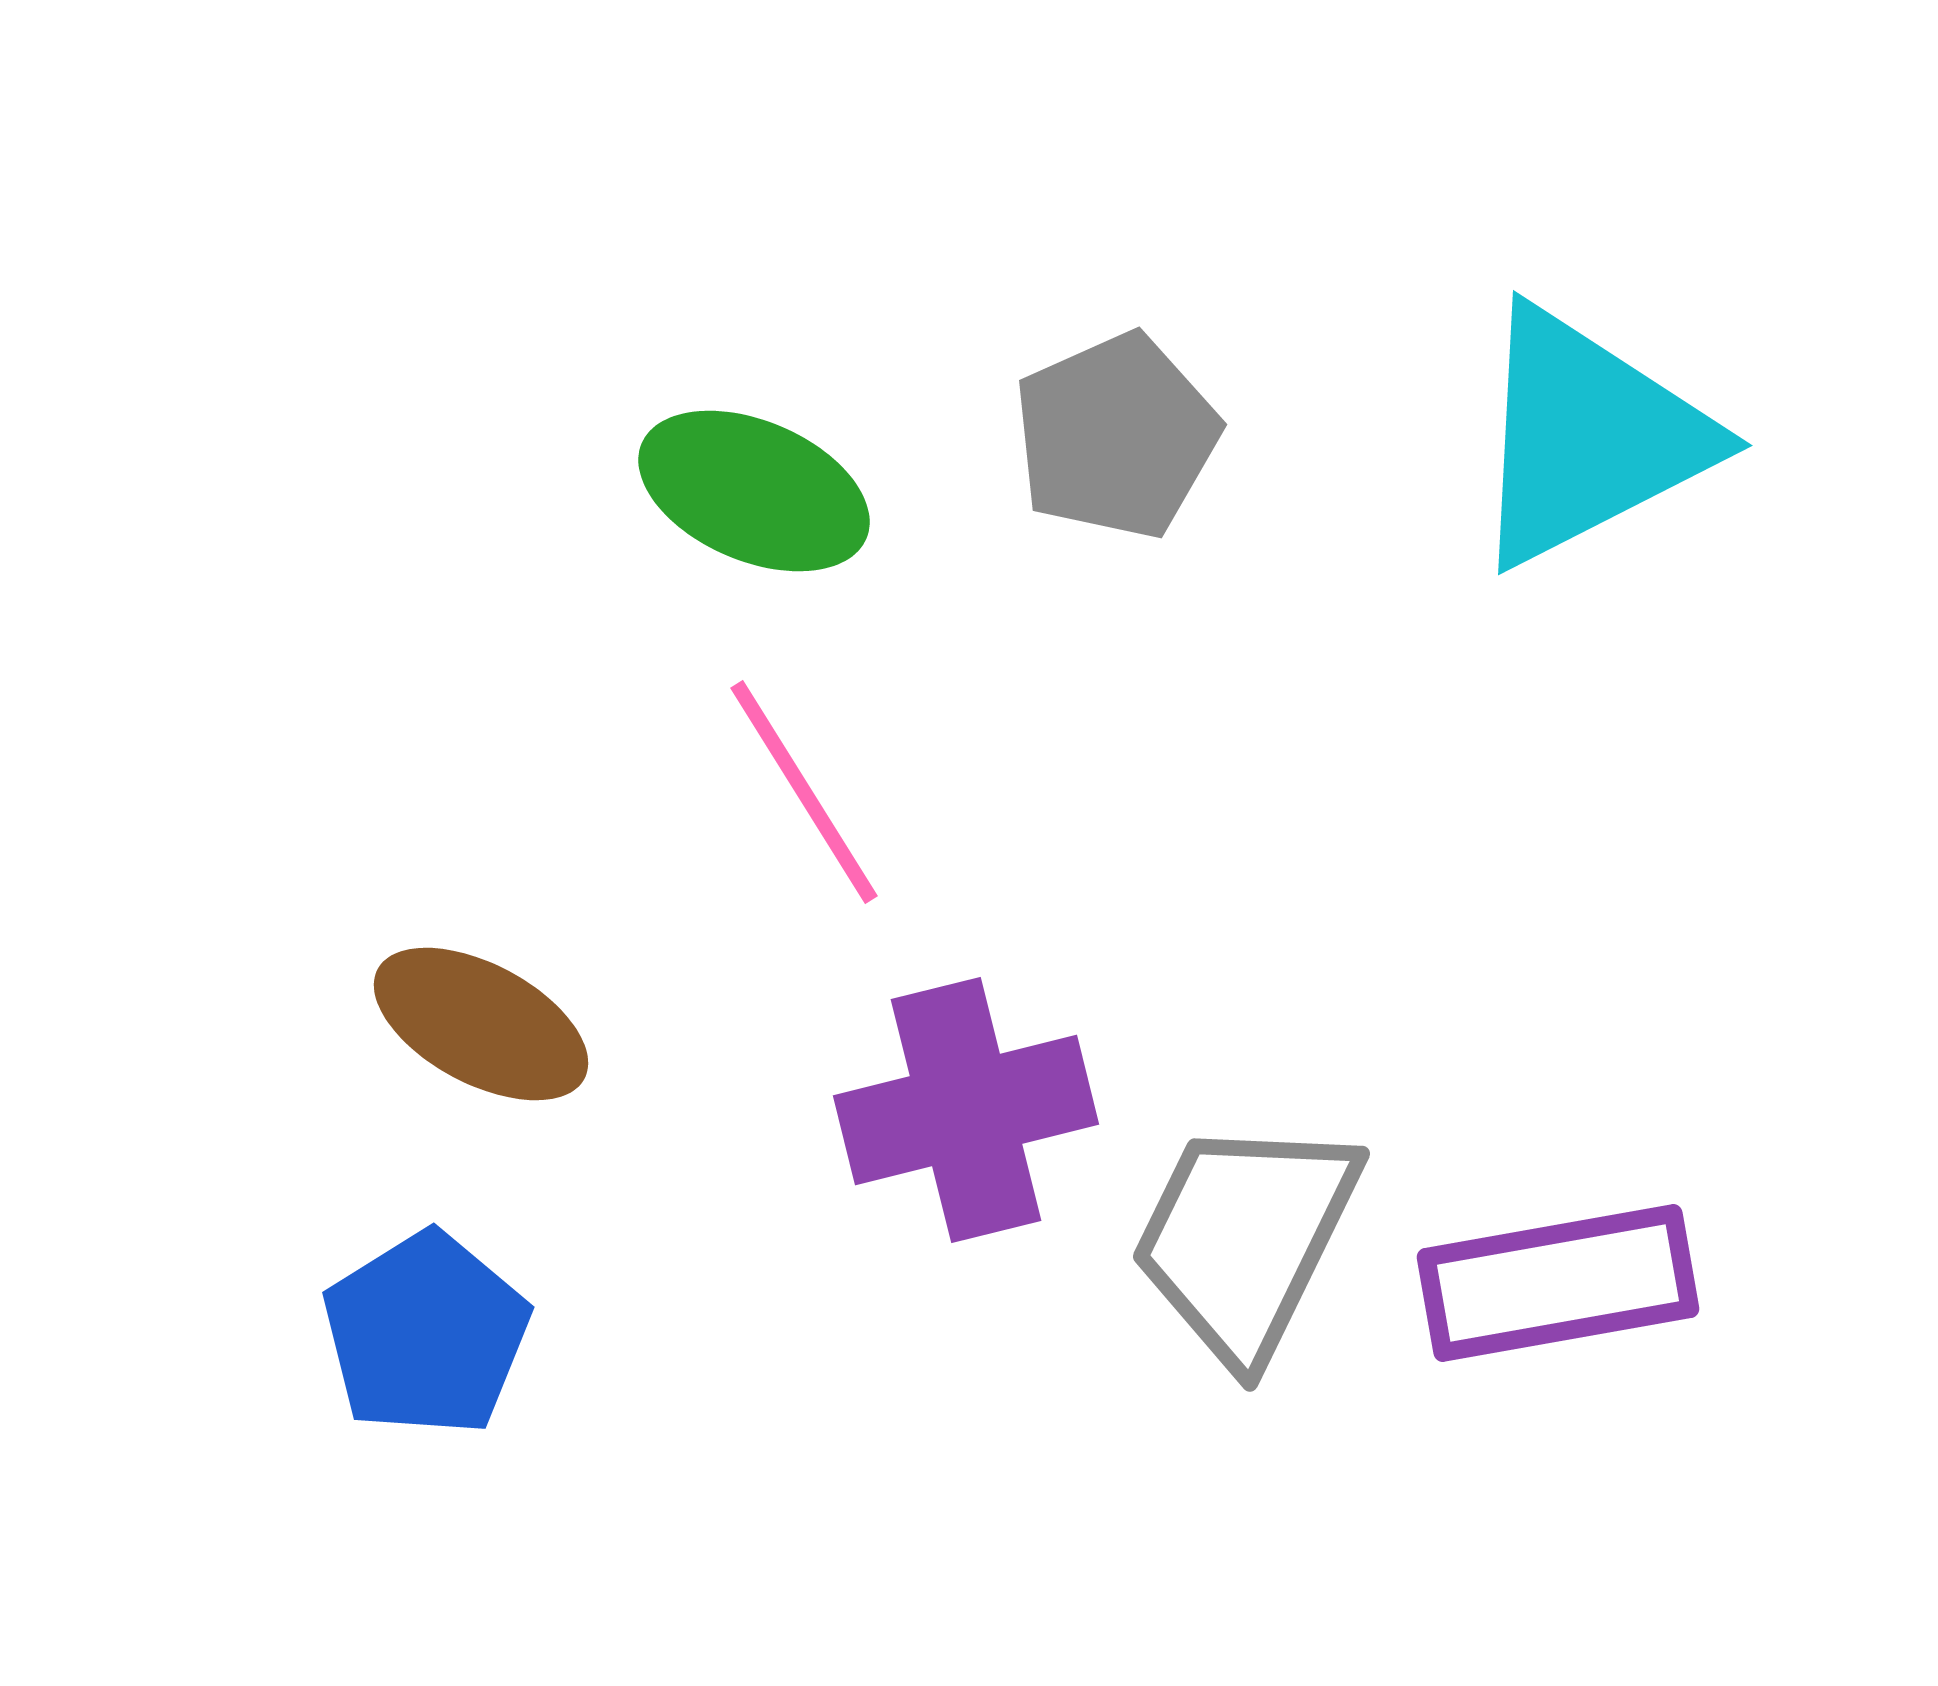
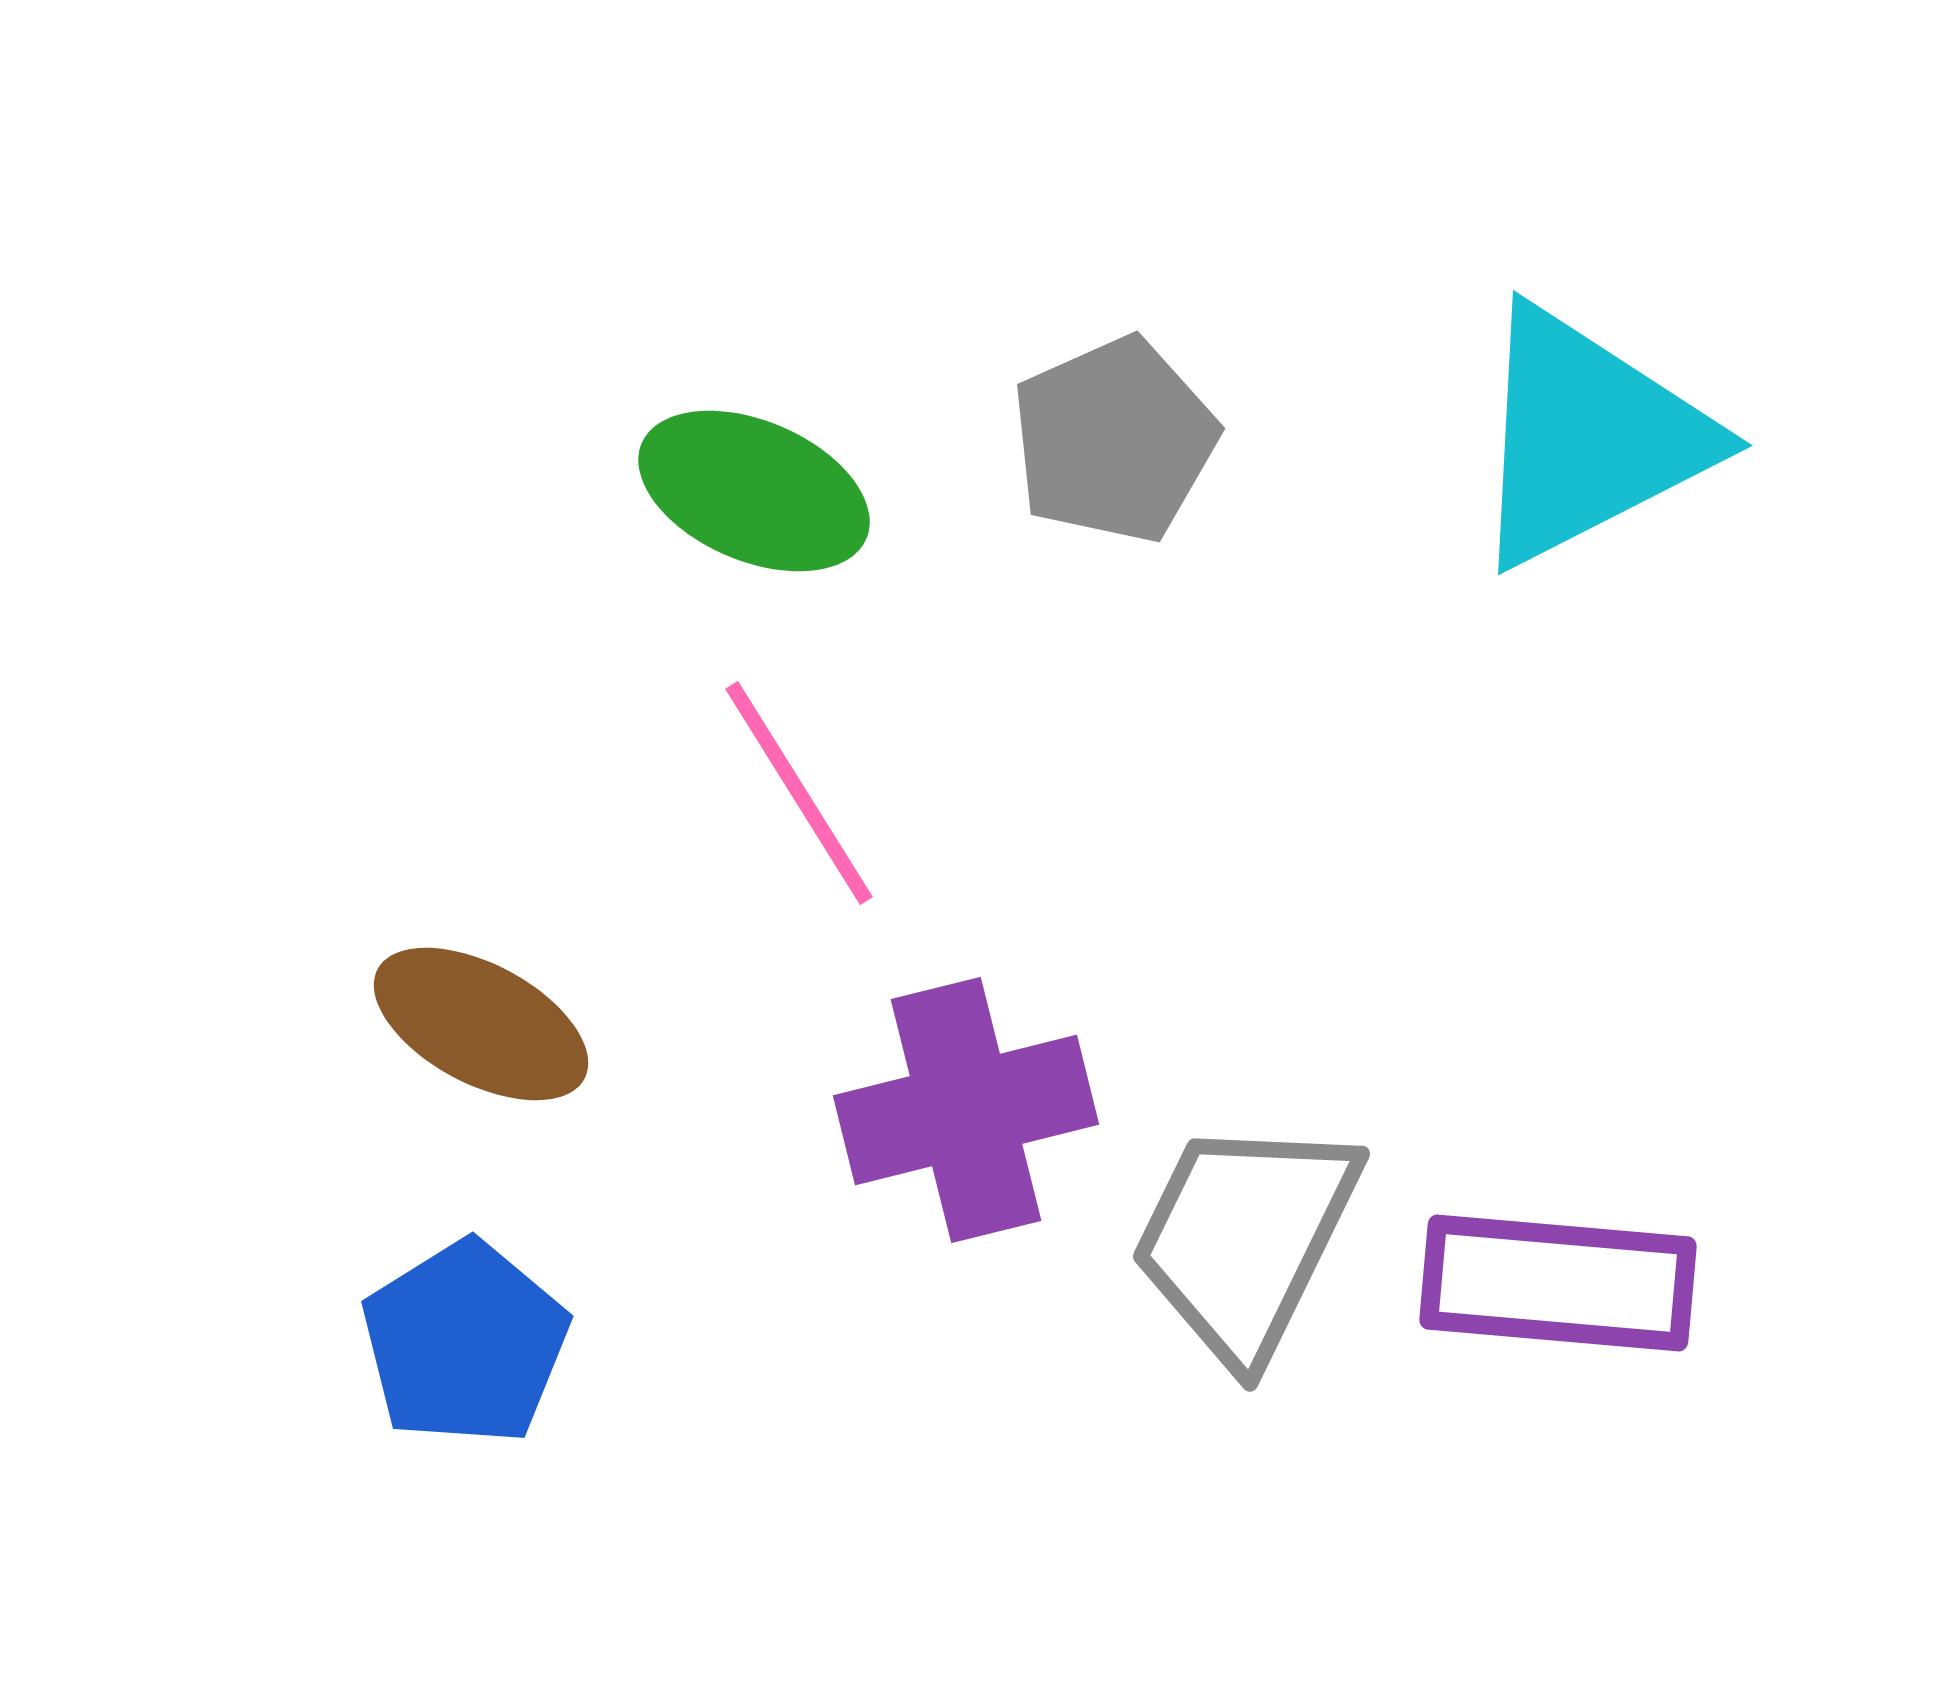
gray pentagon: moved 2 px left, 4 px down
pink line: moved 5 px left, 1 px down
purple rectangle: rotated 15 degrees clockwise
blue pentagon: moved 39 px right, 9 px down
